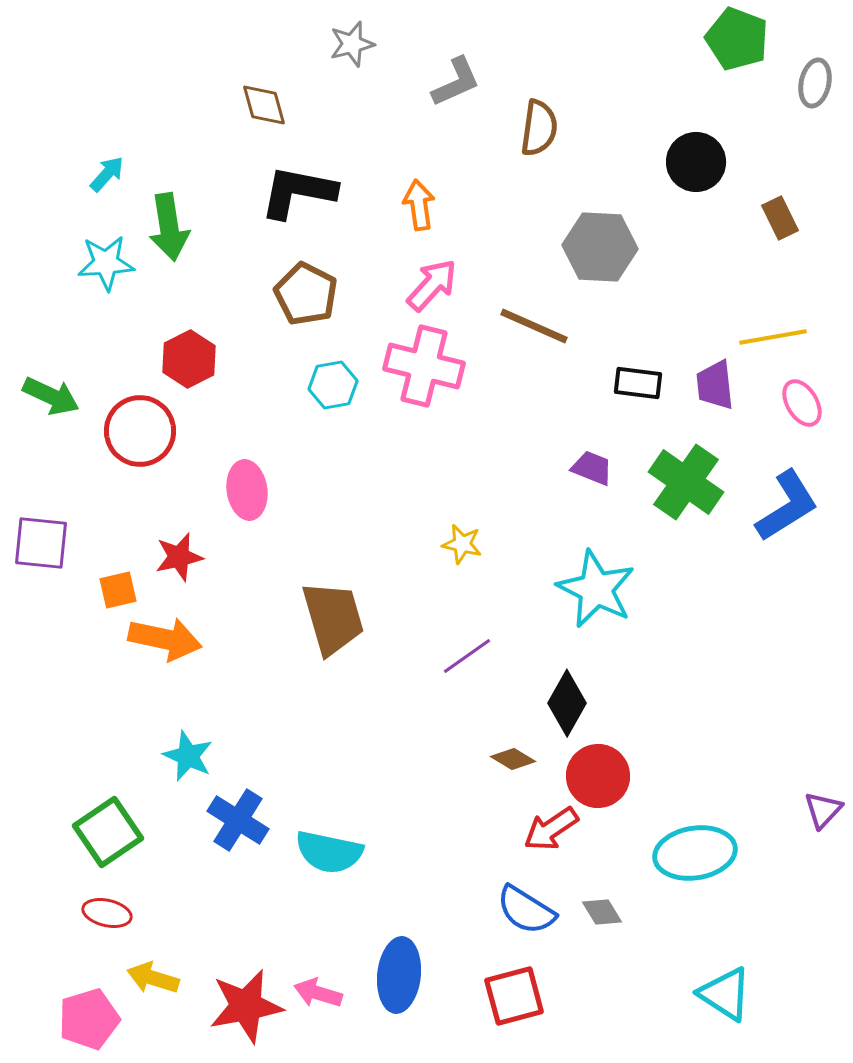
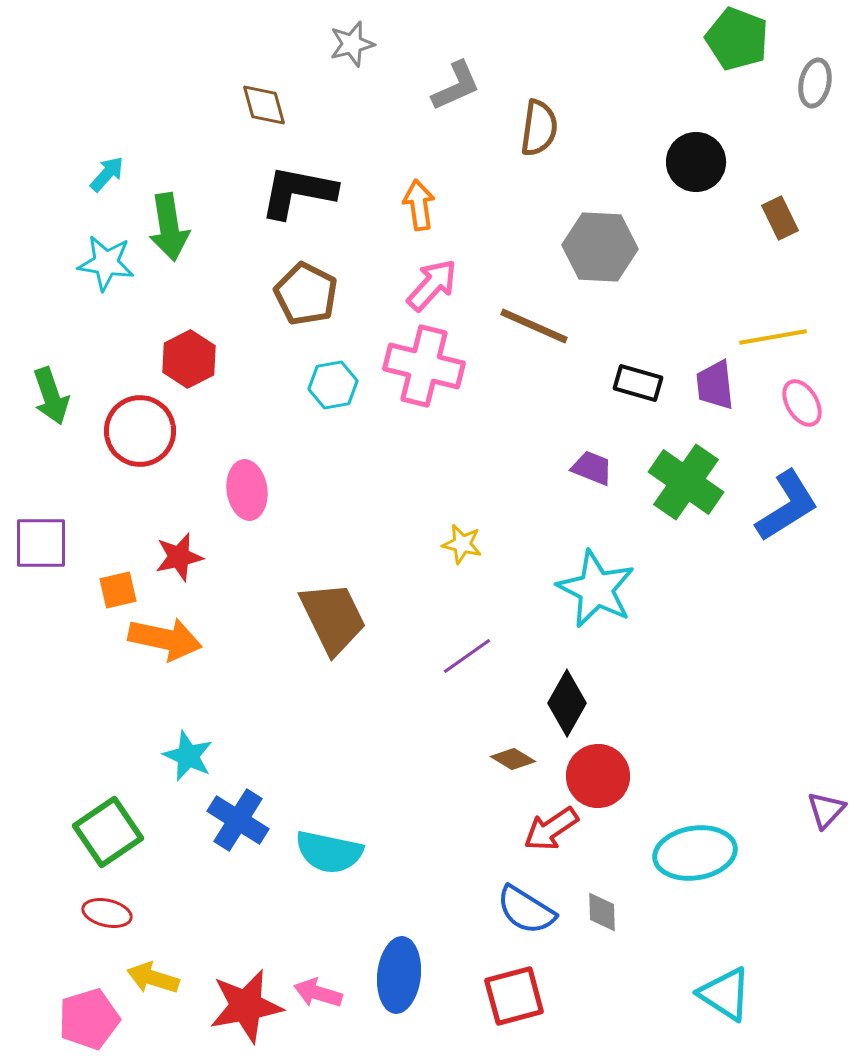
gray L-shape at (456, 82): moved 4 px down
cyan star at (106, 263): rotated 12 degrees clockwise
black rectangle at (638, 383): rotated 9 degrees clockwise
green arrow at (51, 396): rotated 46 degrees clockwise
purple square at (41, 543): rotated 6 degrees counterclockwise
brown trapezoid at (333, 618): rotated 10 degrees counterclockwise
purple triangle at (823, 810): moved 3 px right
gray diamond at (602, 912): rotated 30 degrees clockwise
